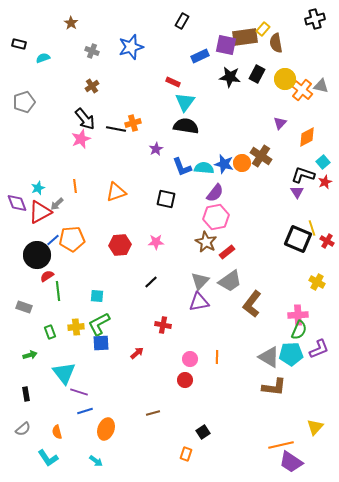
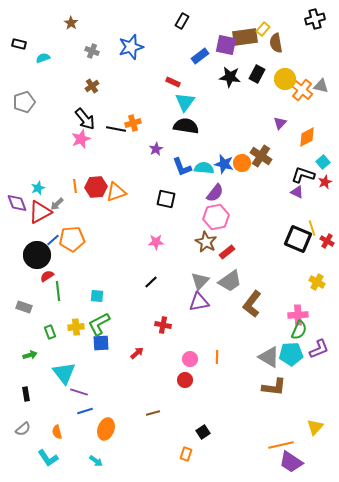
blue rectangle at (200, 56): rotated 12 degrees counterclockwise
purple triangle at (297, 192): rotated 32 degrees counterclockwise
red hexagon at (120, 245): moved 24 px left, 58 px up
